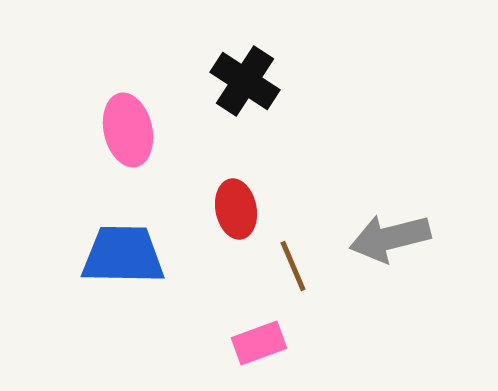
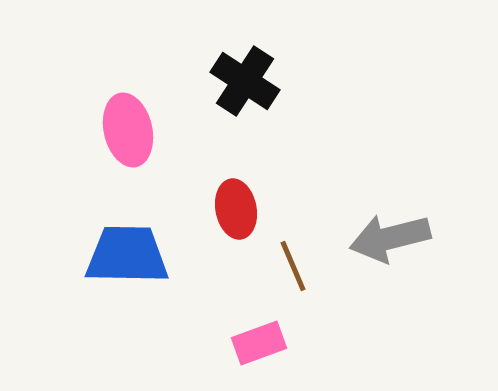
blue trapezoid: moved 4 px right
